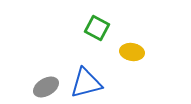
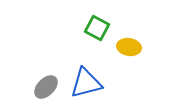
yellow ellipse: moved 3 px left, 5 px up
gray ellipse: rotated 15 degrees counterclockwise
